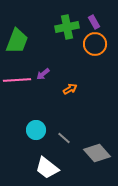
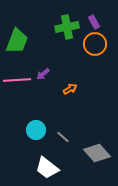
gray line: moved 1 px left, 1 px up
